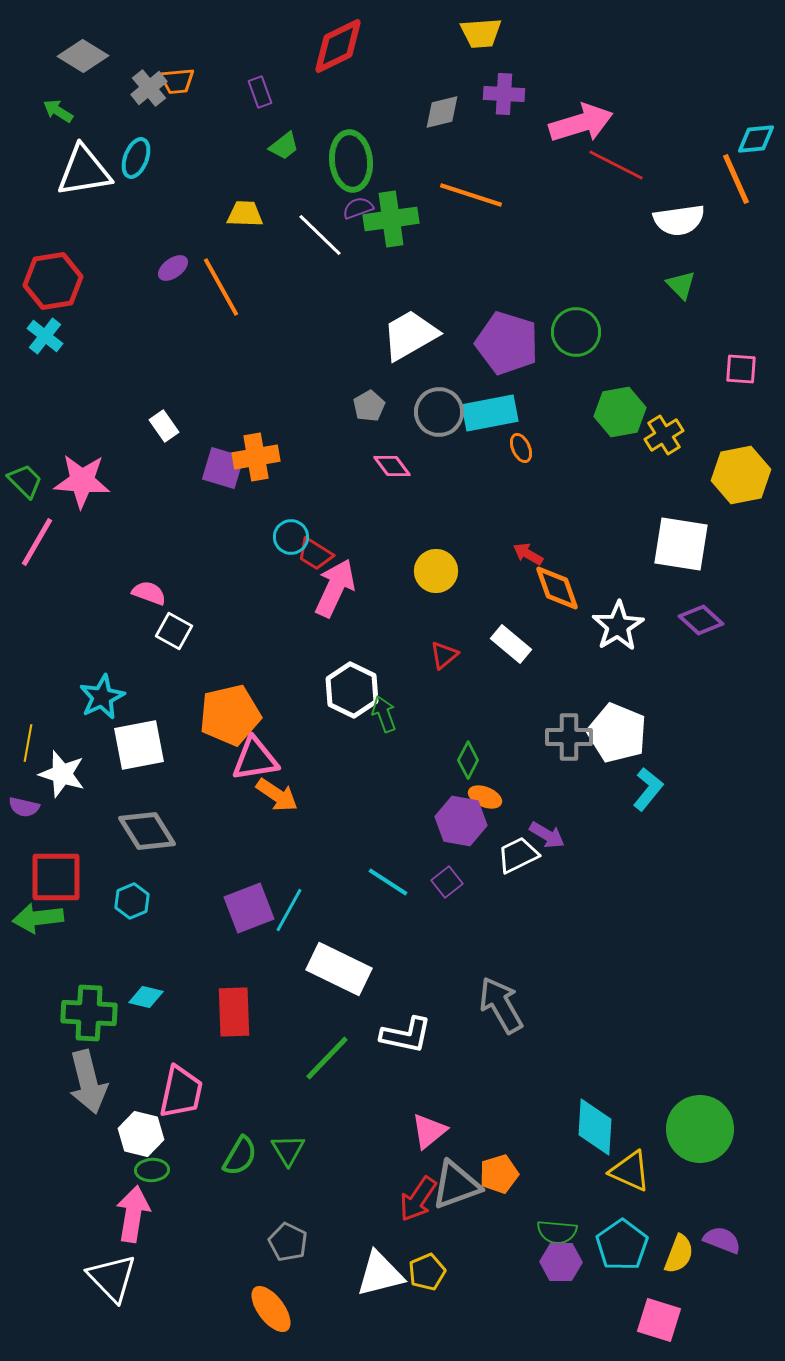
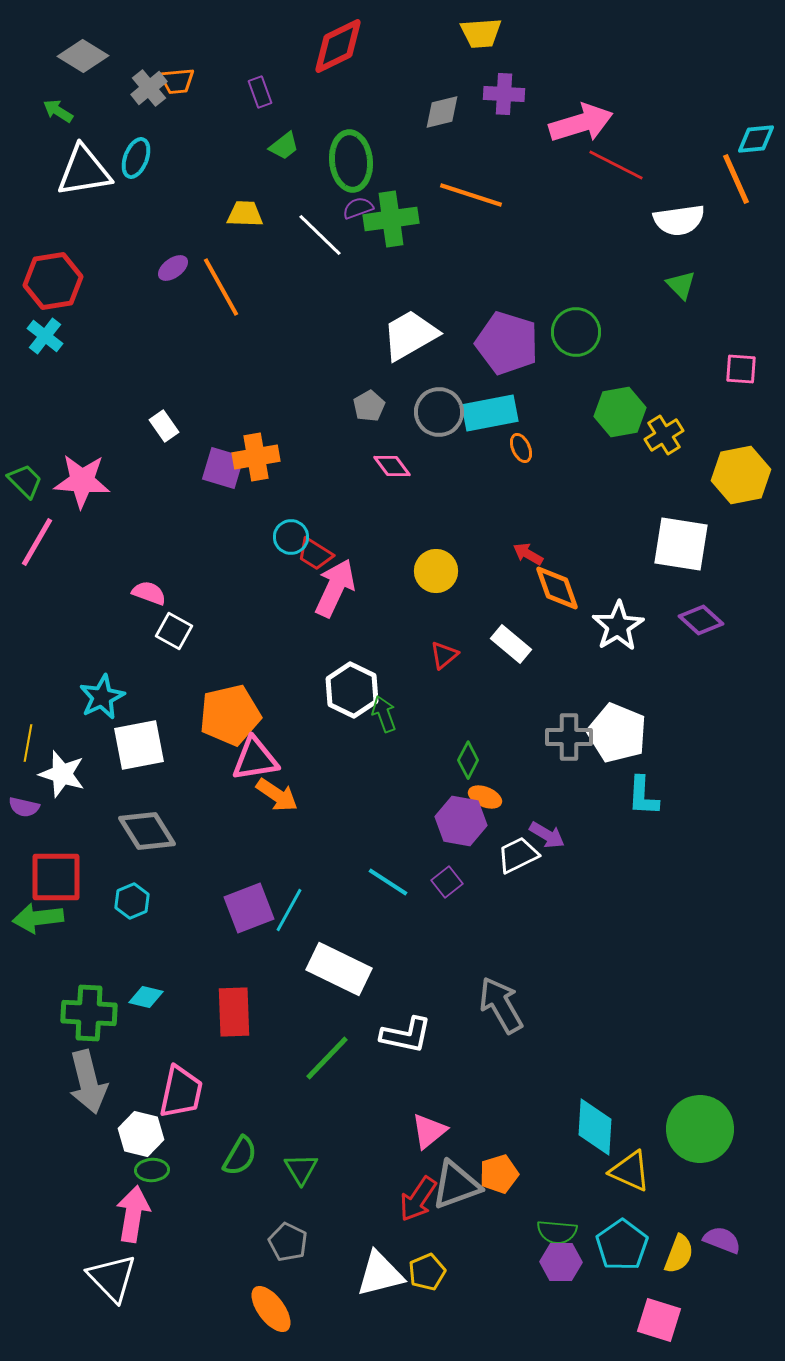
cyan L-shape at (648, 789): moved 5 px left, 7 px down; rotated 144 degrees clockwise
green triangle at (288, 1150): moved 13 px right, 19 px down
